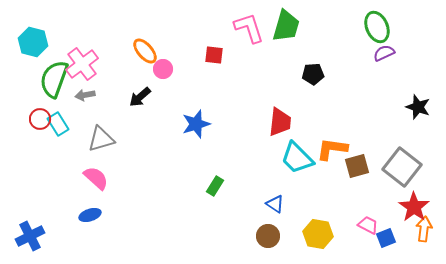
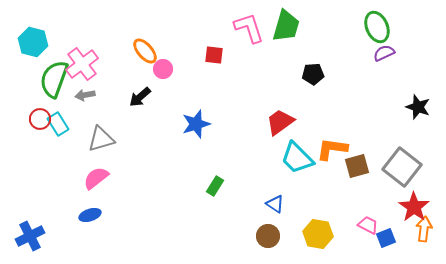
red trapezoid: rotated 132 degrees counterclockwise
pink semicircle: rotated 80 degrees counterclockwise
